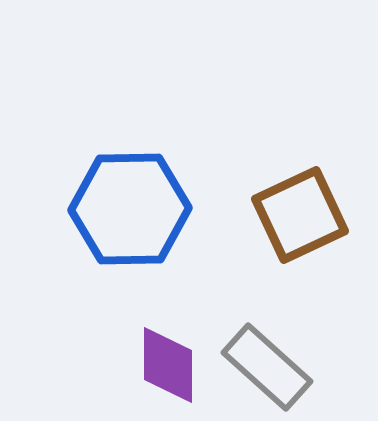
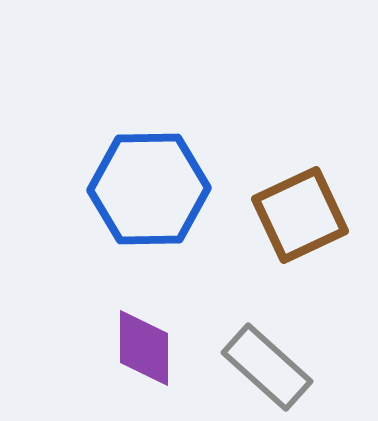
blue hexagon: moved 19 px right, 20 px up
purple diamond: moved 24 px left, 17 px up
